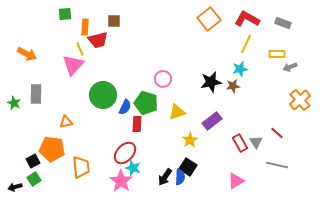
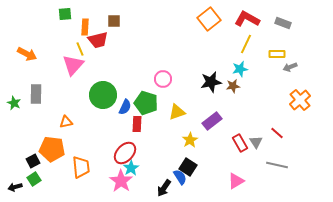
cyan star at (133, 168): moved 2 px left; rotated 21 degrees clockwise
black arrow at (165, 177): moved 1 px left, 11 px down
blue semicircle at (180, 177): rotated 35 degrees counterclockwise
